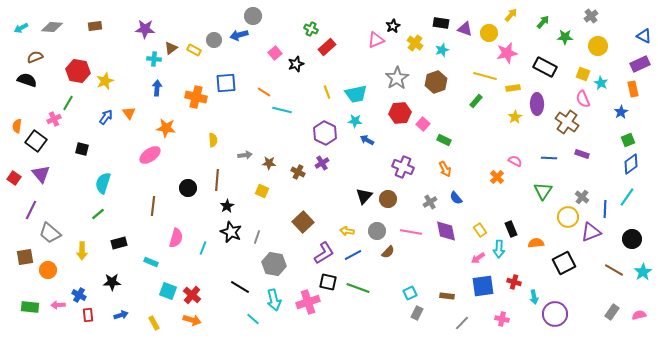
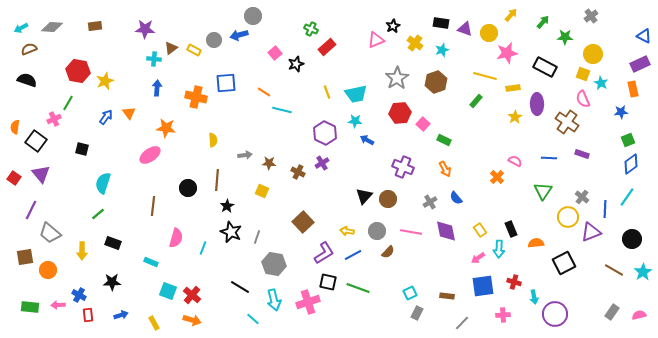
yellow circle at (598, 46): moved 5 px left, 8 px down
brown semicircle at (35, 57): moved 6 px left, 8 px up
blue star at (621, 112): rotated 24 degrees clockwise
orange semicircle at (17, 126): moved 2 px left, 1 px down
black rectangle at (119, 243): moved 6 px left; rotated 35 degrees clockwise
pink cross at (502, 319): moved 1 px right, 4 px up; rotated 16 degrees counterclockwise
